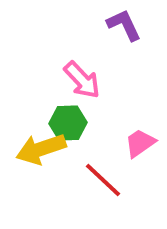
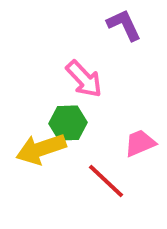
pink arrow: moved 2 px right, 1 px up
pink trapezoid: rotated 12 degrees clockwise
red line: moved 3 px right, 1 px down
